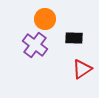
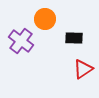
purple cross: moved 14 px left, 4 px up
red triangle: moved 1 px right
